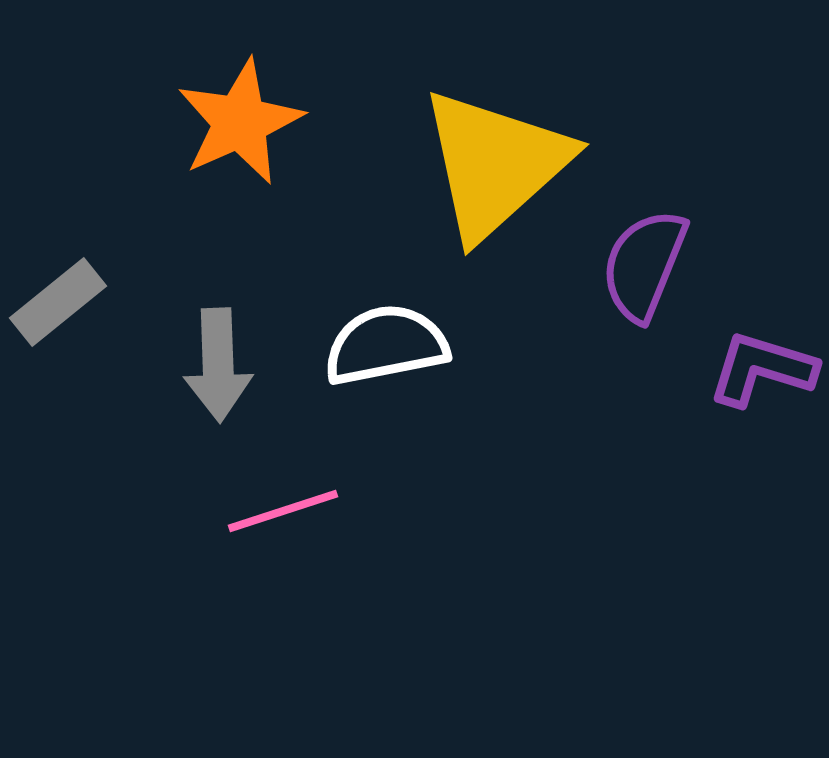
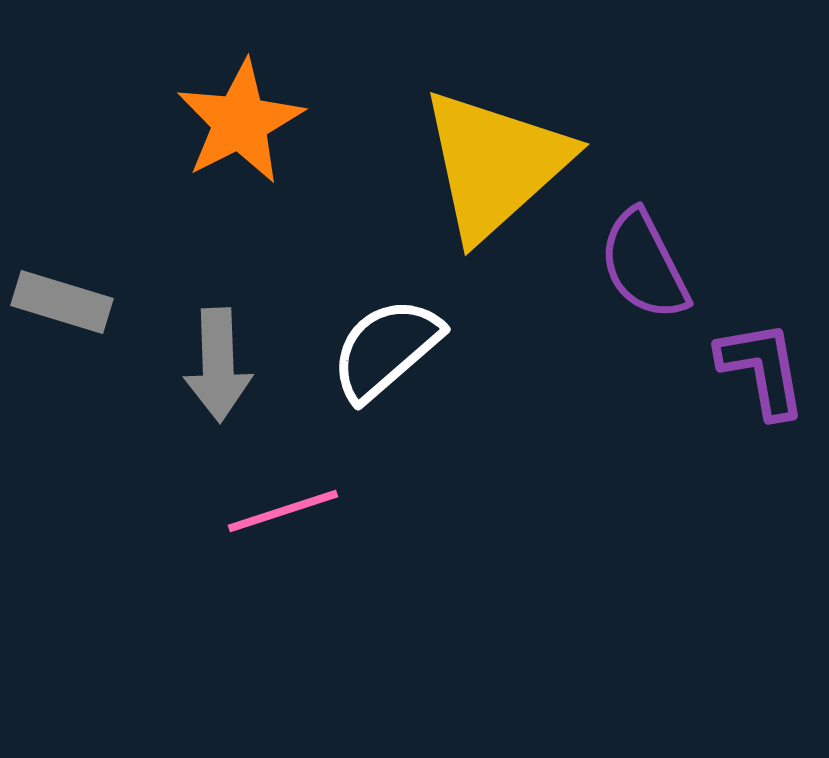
orange star: rotated 3 degrees counterclockwise
purple semicircle: rotated 49 degrees counterclockwise
gray rectangle: moved 4 px right; rotated 56 degrees clockwise
white semicircle: moved 4 px down; rotated 30 degrees counterclockwise
purple L-shape: rotated 63 degrees clockwise
